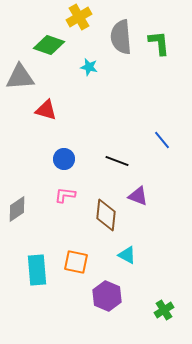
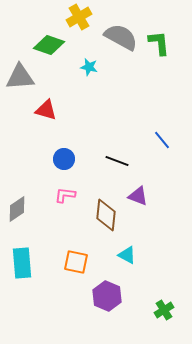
gray semicircle: rotated 124 degrees clockwise
cyan rectangle: moved 15 px left, 7 px up
